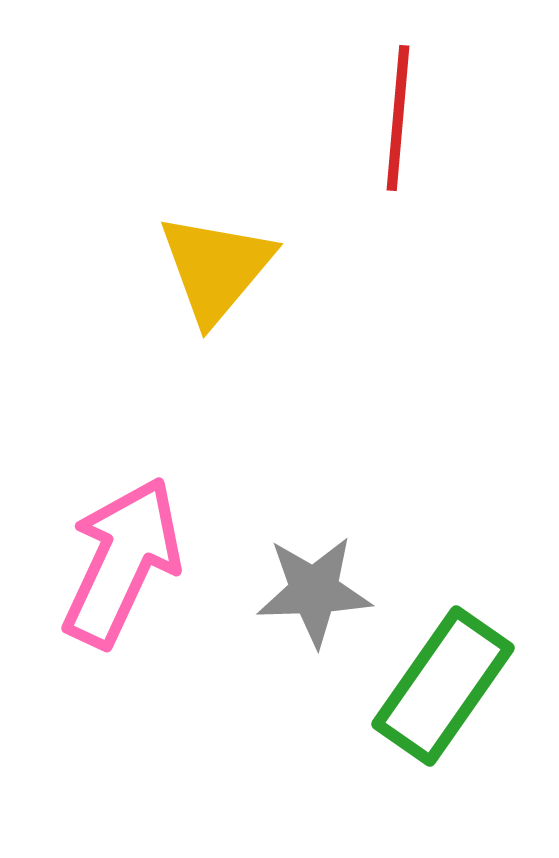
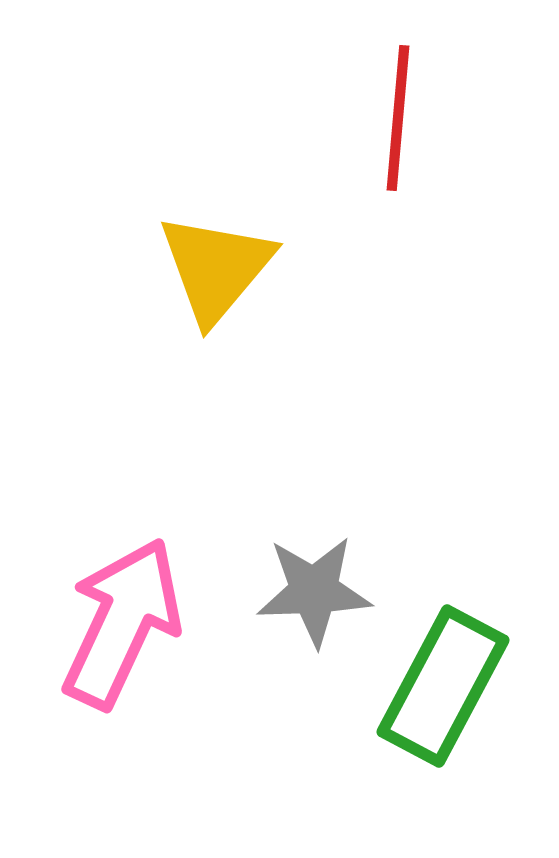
pink arrow: moved 61 px down
green rectangle: rotated 7 degrees counterclockwise
